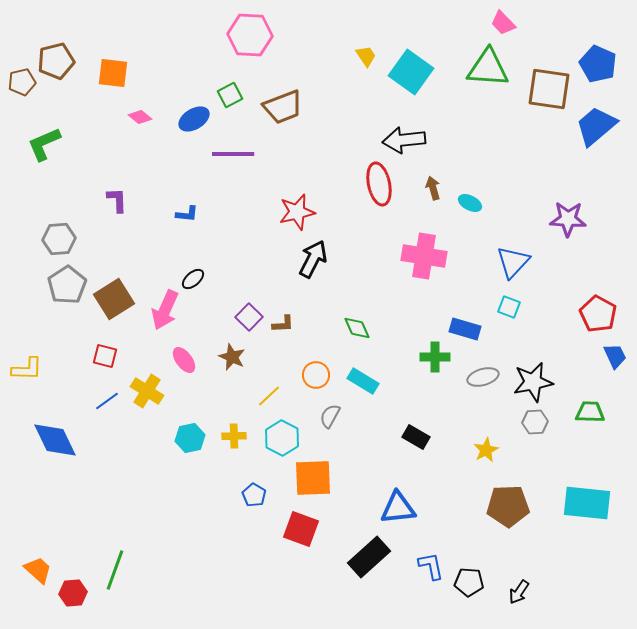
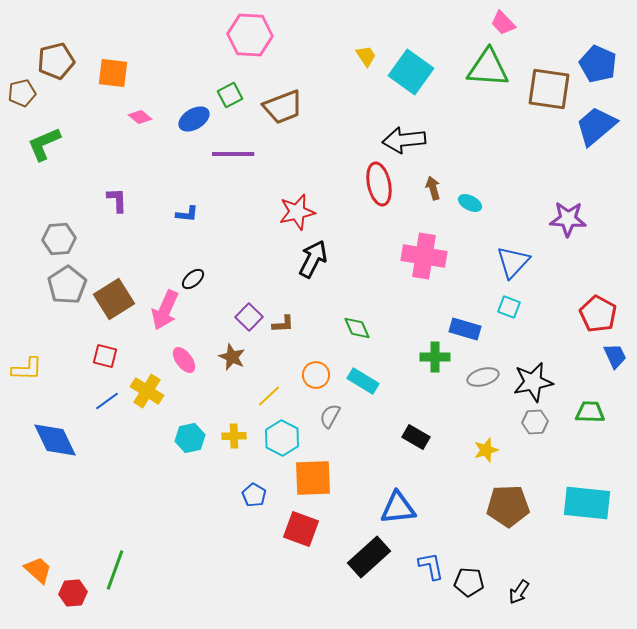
brown pentagon at (22, 82): moved 11 px down
yellow star at (486, 450): rotated 10 degrees clockwise
